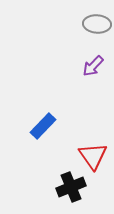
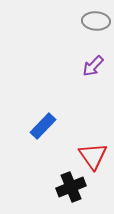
gray ellipse: moved 1 px left, 3 px up
